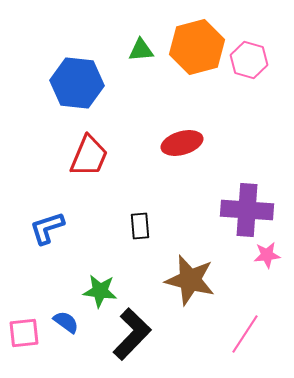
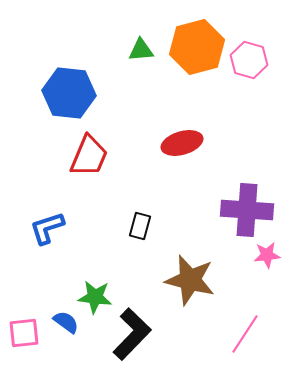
blue hexagon: moved 8 px left, 10 px down
black rectangle: rotated 20 degrees clockwise
green star: moved 5 px left, 6 px down
